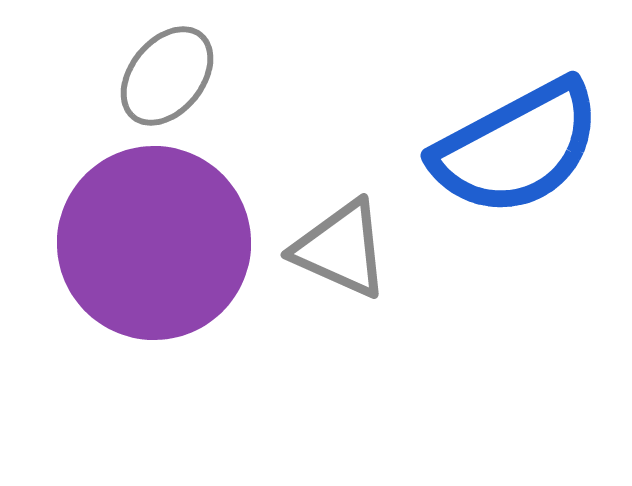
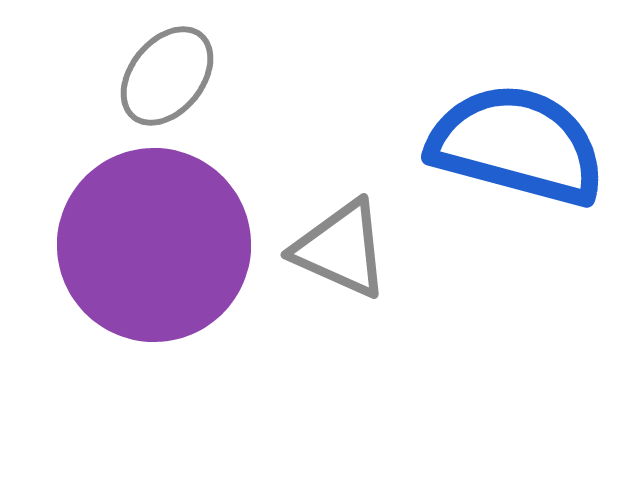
blue semicircle: moved 3 px up; rotated 137 degrees counterclockwise
purple circle: moved 2 px down
